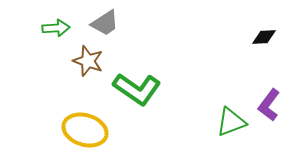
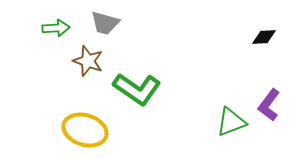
gray trapezoid: rotated 48 degrees clockwise
